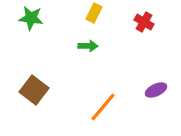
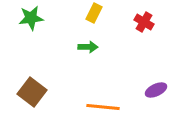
green star: rotated 15 degrees counterclockwise
green arrow: moved 1 px down
brown square: moved 2 px left, 2 px down
orange line: rotated 56 degrees clockwise
